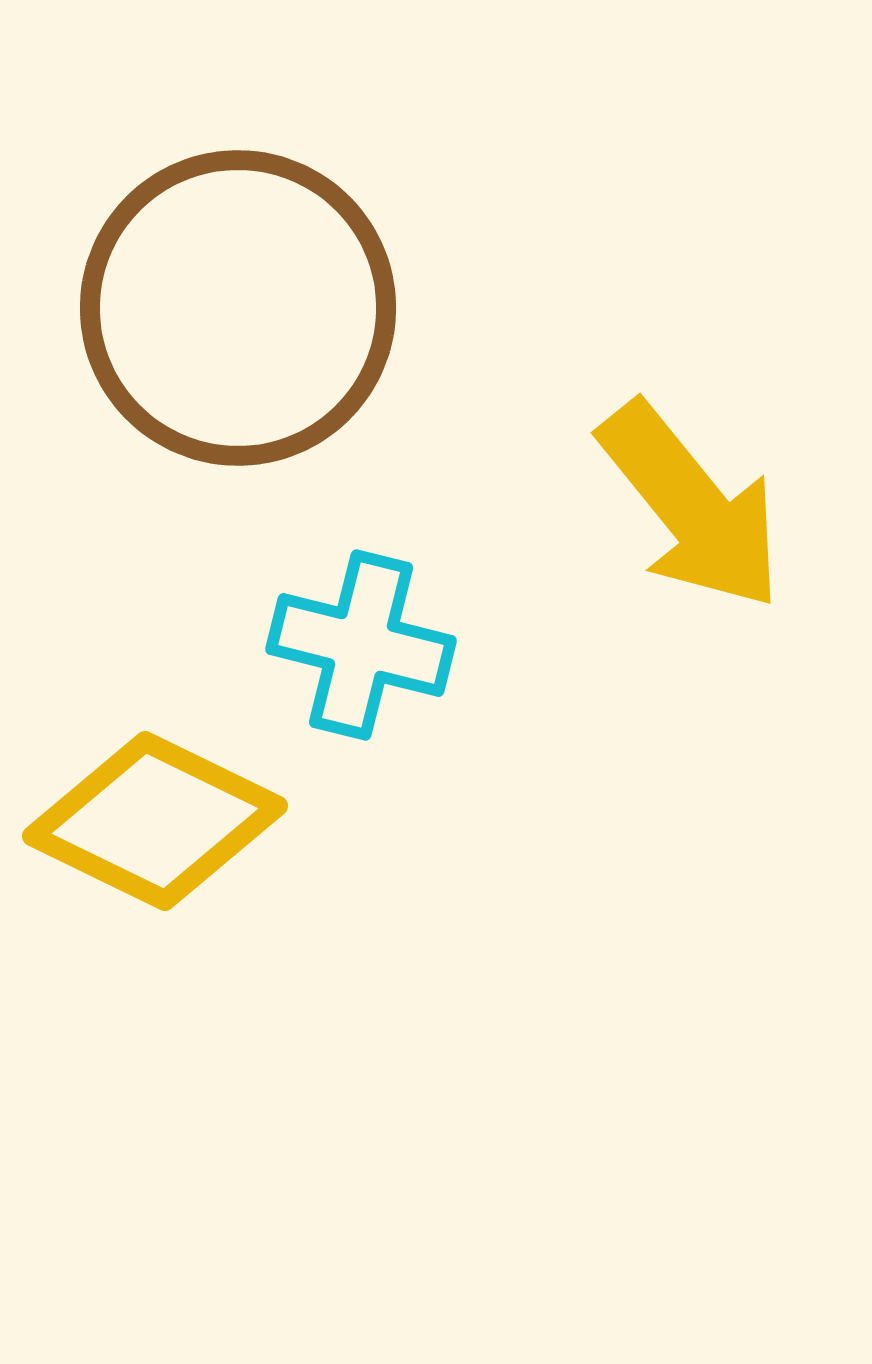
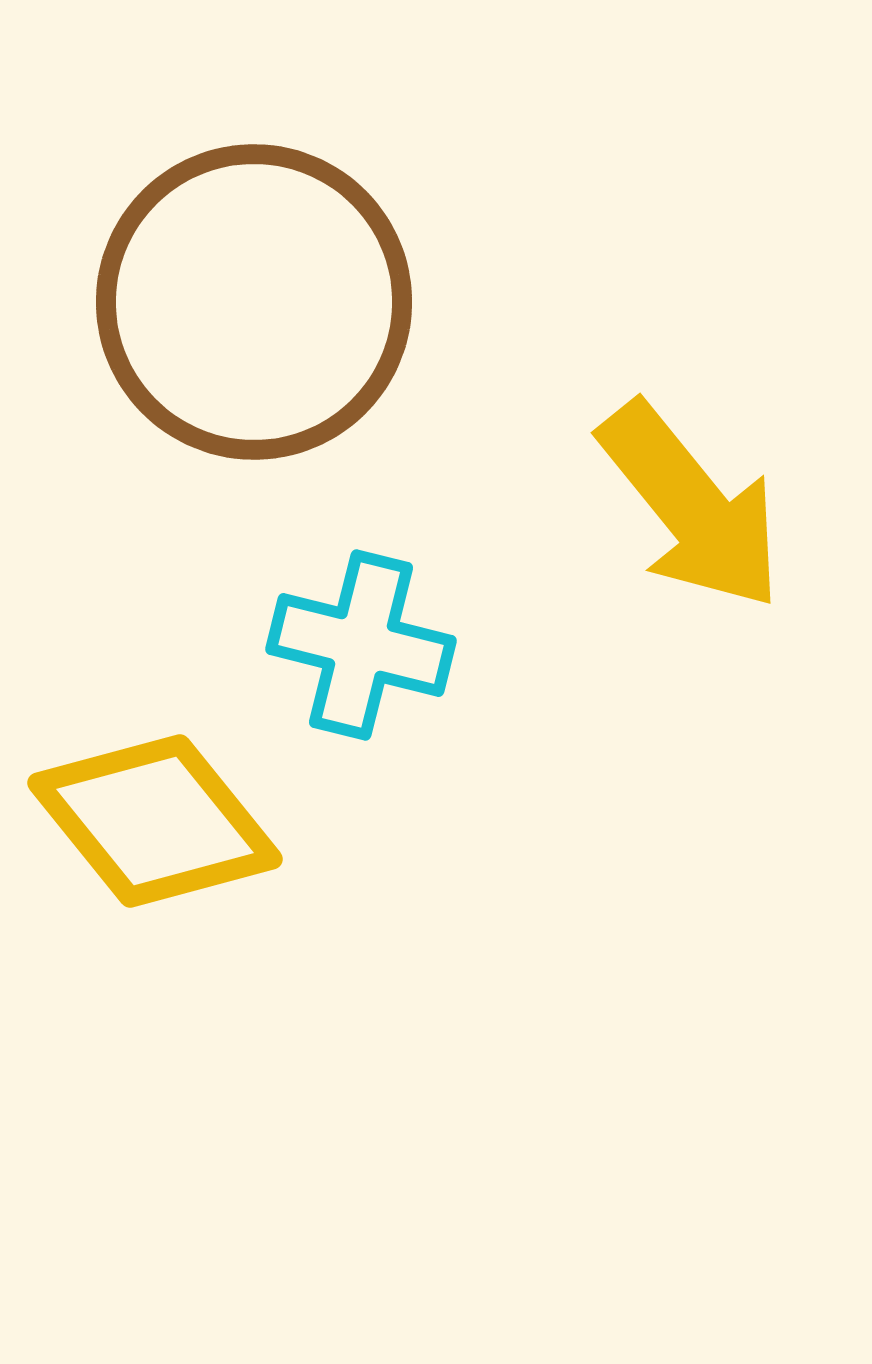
brown circle: moved 16 px right, 6 px up
yellow diamond: rotated 25 degrees clockwise
